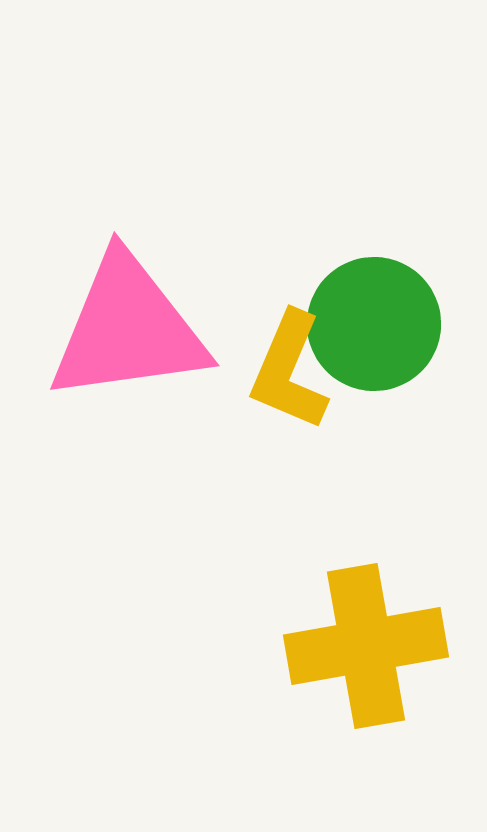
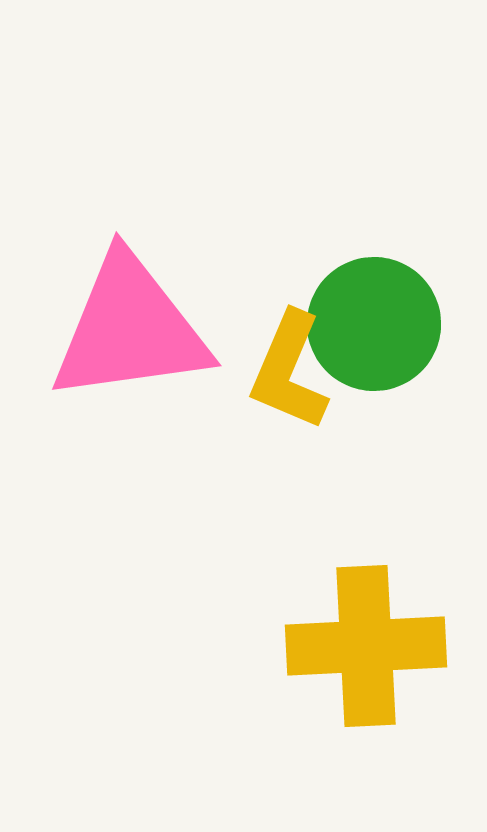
pink triangle: moved 2 px right
yellow cross: rotated 7 degrees clockwise
